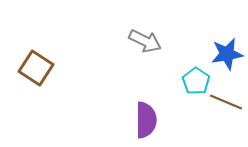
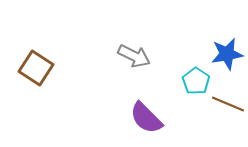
gray arrow: moved 11 px left, 15 px down
brown line: moved 2 px right, 2 px down
purple semicircle: moved 2 px up; rotated 135 degrees clockwise
